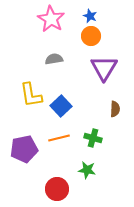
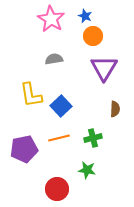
blue star: moved 5 px left
orange circle: moved 2 px right
green cross: rotated 30 degrees counterclockwise
